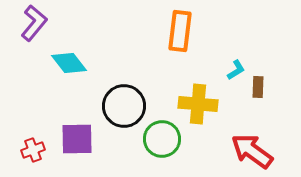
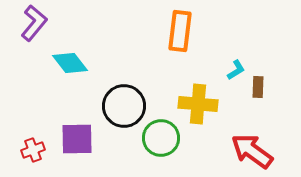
cyan diamond: moved 1 px right
green circle: moved 1 px left, 1 px up
